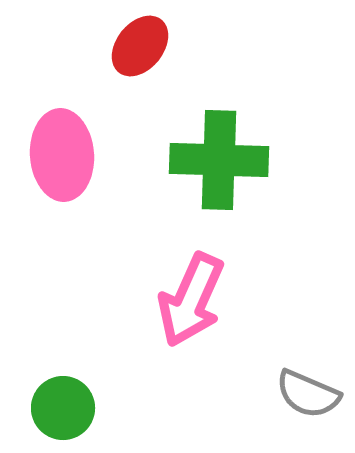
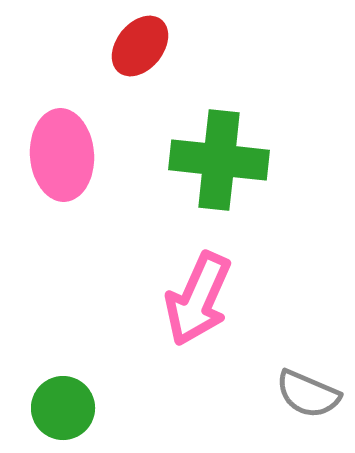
green cross: rotated 4 degrees clockwise
pink arrow: moved 7 px right, 1 px up
